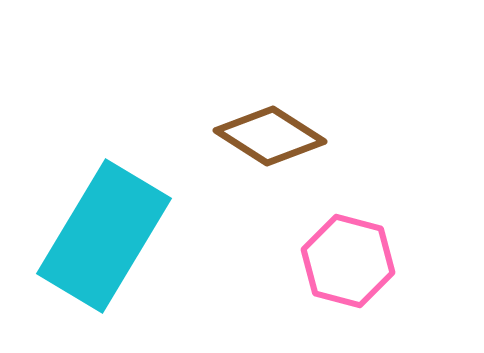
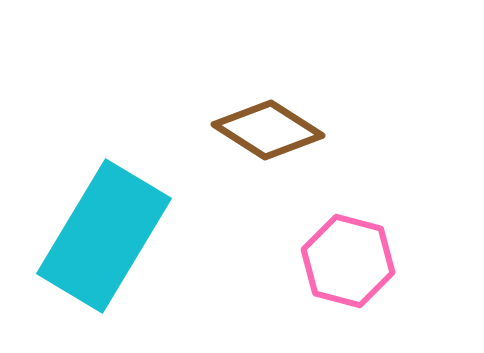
brown diamond: moved 2 px left, 6 px up
